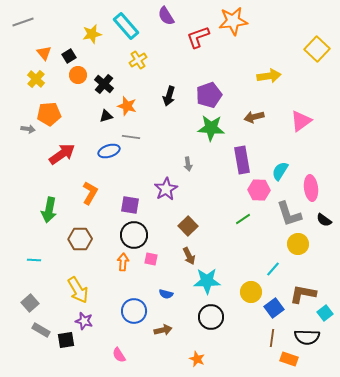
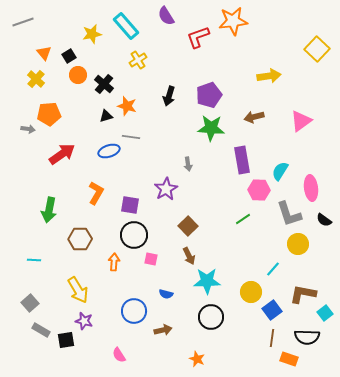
orange L-shape at (90, 193): moved 6 px right
orange arrow at (123, 262): moved 9 px left
blue square at (274, 308): moved 2 px left, 2 px down
